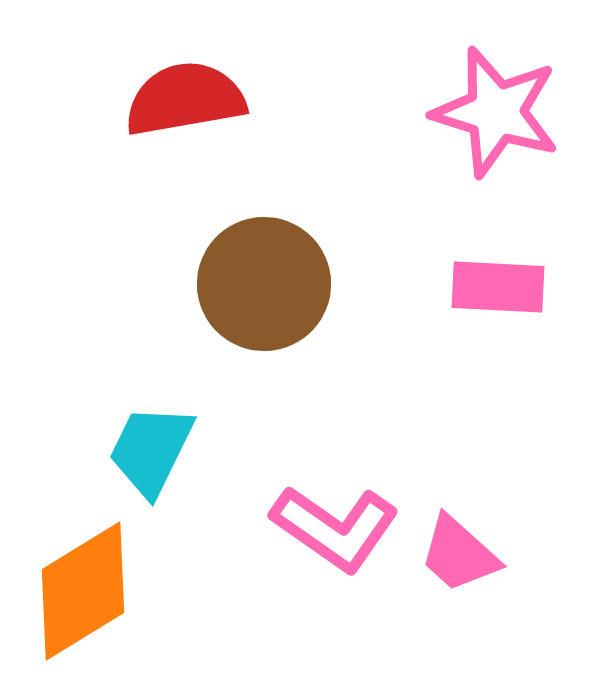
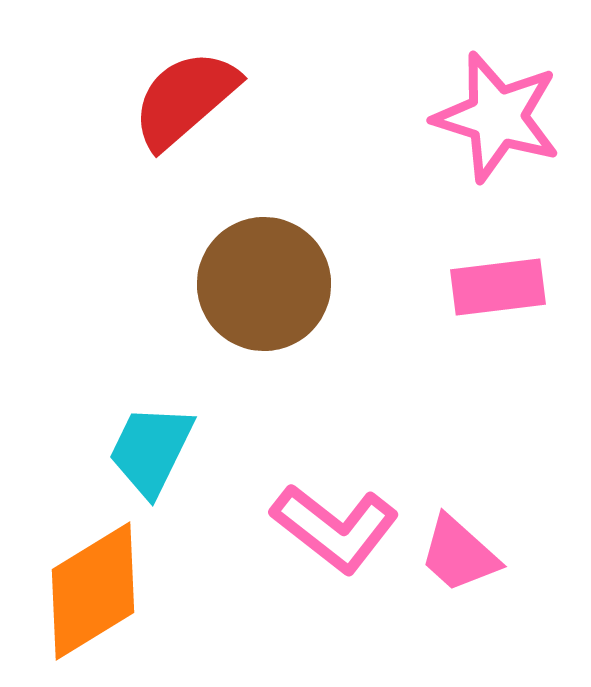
red semicircle: rotated 31 degrees counterclockwise
pink star: moved 1 px right, 5 px down
pink rectangle: rotated 10 degrees counterclockwise
pink L-shape: rotated 3 degrees clockwise
orange diamond: moved 10 px right
